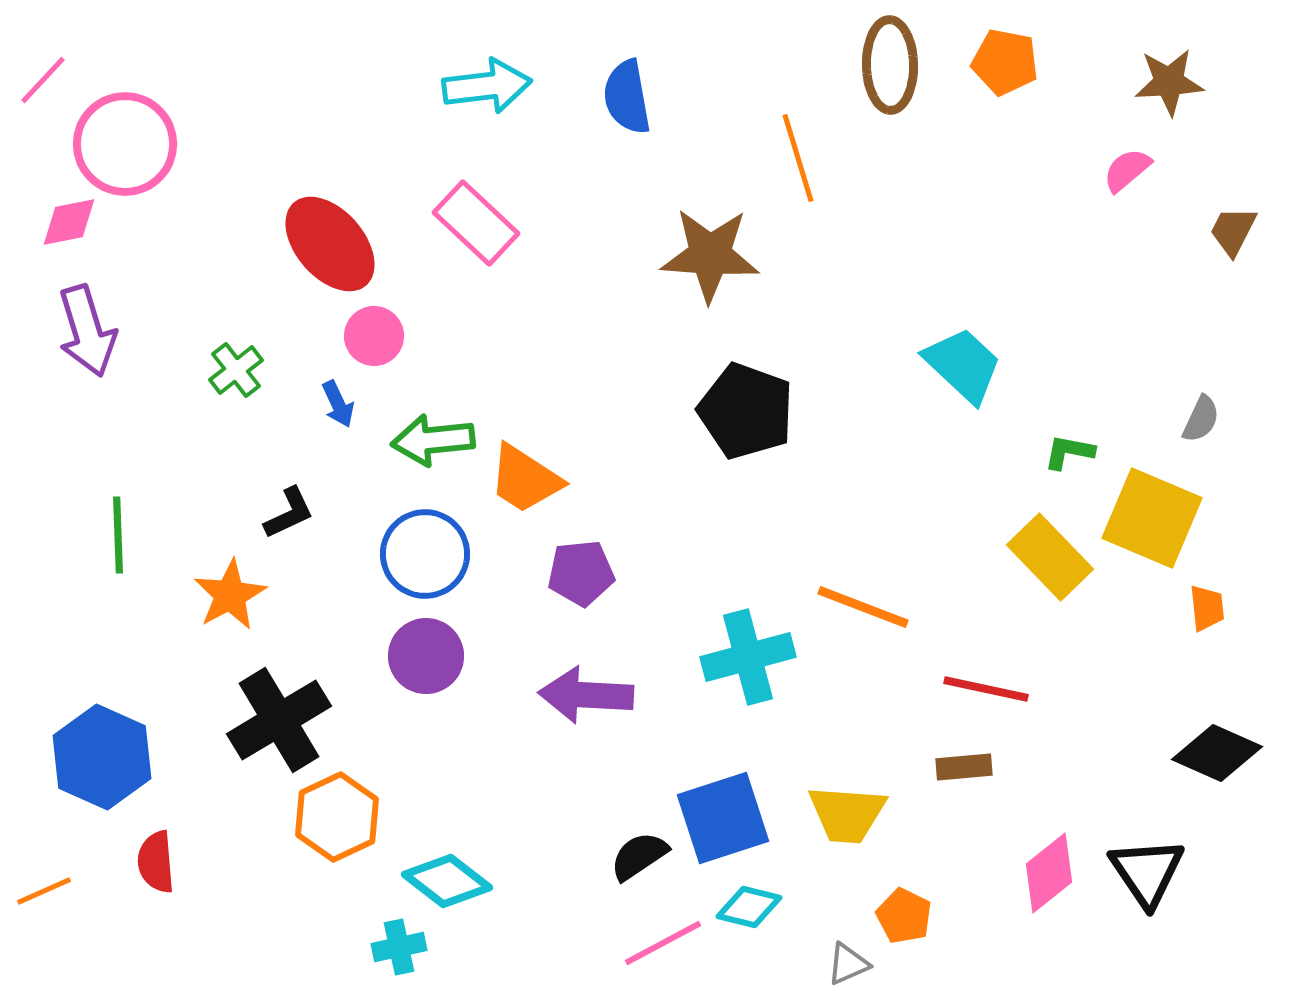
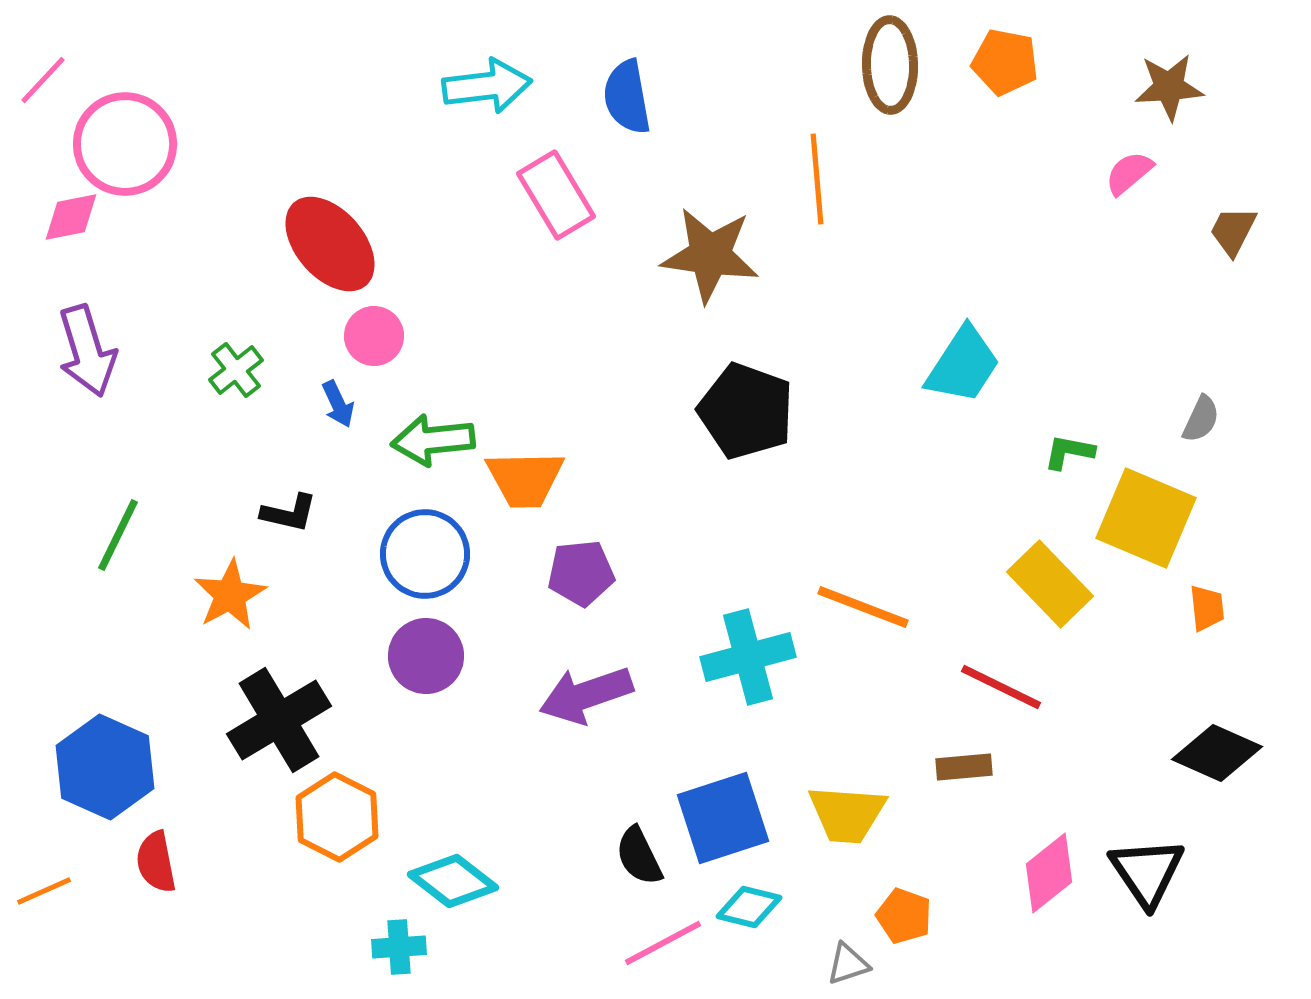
brown star at (1169, 82): moved 5 px down
orange line at (798, 158): moved 19 px right, 21 px down; rotated 12 degrees clockwise
pink semicircle at (1127, 170): moved 2 px right, 3 px down
pink diamond at (69, 222): moved 2 px right, 5 px up
pink rectangle at (476, 223): moved 80 px right, 28 px up; rotated 16 degrees clockwise
brown star at (710, 255): rotated 4 degrees clockwise
purple arrow at (87, 331): moved 20 px down
cyan trapezoid at (963, 365): rotated 80 degrees clockwise
orange trapezoid at (525, 479): rotated 34 degrees counterclockwise
black L-shape at (289, 513): rotated 38 degrees clockwise
yellow square at (1152, 518): moved 6 px left
green line at (118, 535): rotated 28 degrees clockwise
yellow rectangle at (1050, 557): moved 27 px down
red line at (986, 689): moved 15 px right, 2 px up; rotated 14 degrees clockwise
purple arrow at (586, 695): rotated 22 degrees counterclockwise
blue hexagon at (102, 757): moved 3 px right, 10 px down
orange hexagon at (337, 817): rotated 8 degrees counterclockwise
black semicircle at (639, 856): rotated 82 degrees counterclockwise
red semicircle at (156, 862): rotated 6 degrees counterclockwise
cyan diamond at (447, 881): moved 6 px right
orange pentagon at (904, 916): rotated 6 degrees counterclockwise
cyan cross at (399, 947): rotated 8 degrees clockwise
gray triangle at (848, 964): rotated 6 degrees clockwise
